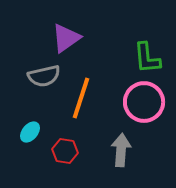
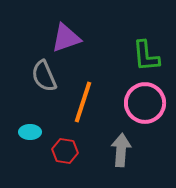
purple triangle: rotated 16 degrees clockwise
green L-shape: moved 1 px left, 2 px up
gray semicircle: rotated 80 degrees clockwise
orange line: moved 2 px right, 4 px down
pink circle: moved 1 px right, 1 px down
cyan ellipse: rotated 50 degrees clockwise
